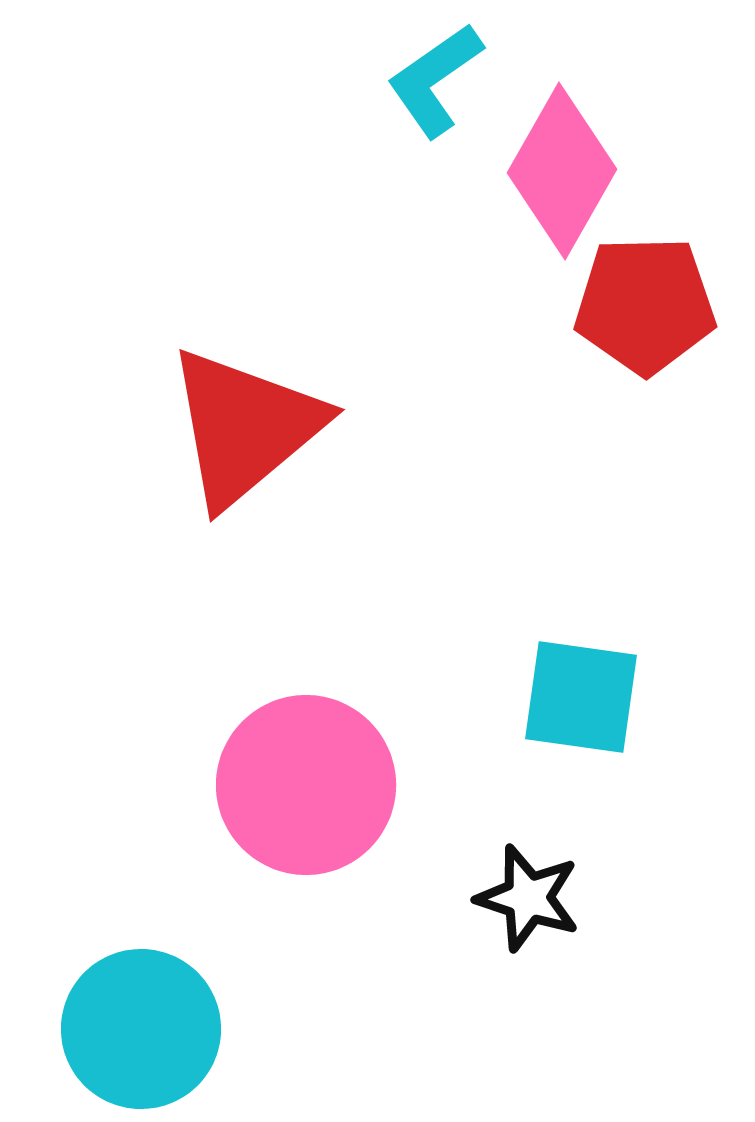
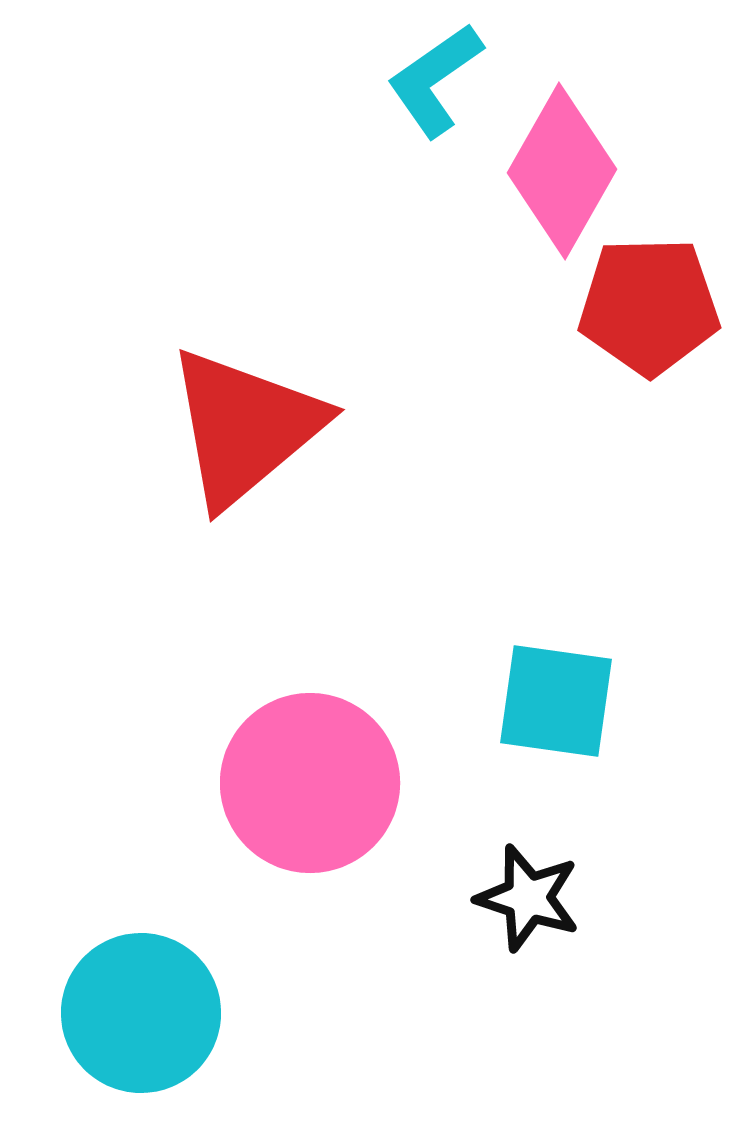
red pentagon: moved 4 px right, 1 px down
cyan square: moved 25 px left, 4 px down
pink circle: moved 4 px right, 2 px up
cyan circle: moved 16 px up
